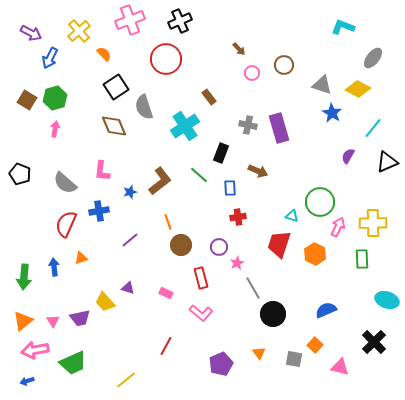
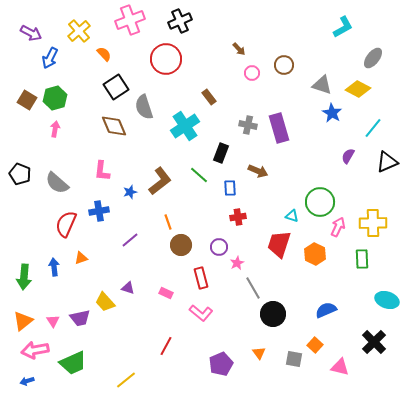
cyan L-shape at (343, 27): rotated 130 degrees clockwise
gray semicircle at (65, 183): moved 8 px left
